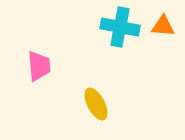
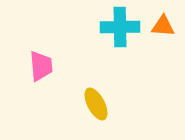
cyan cross: rotated 12 degrees counterclockwise
pink trapezoid: moved 2 px right
